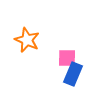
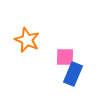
pink square: moved 2 px left, 1 px up
